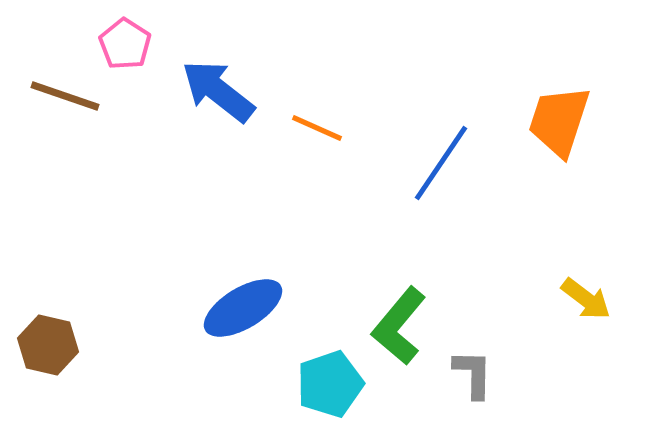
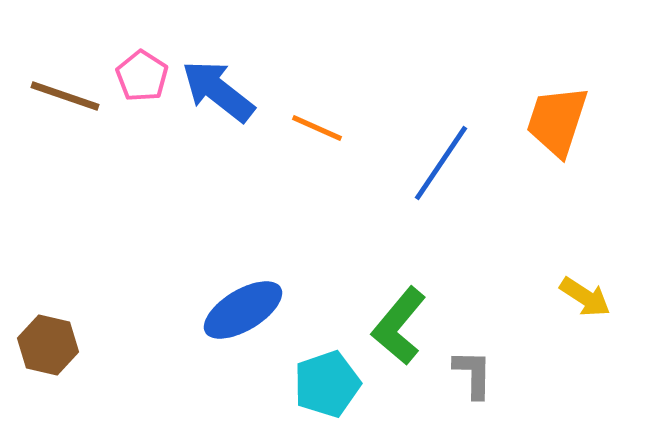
pink pentagon: moved 17 px right, 32 px down
orange trapezoid: moved 2 px left
yellow arrow: moved 1 px left, 2 px up; rotated 4 degrees counterclockwise
blue ellipse: moved 2 px down
cyan pentagon: moved 3 px left
